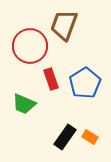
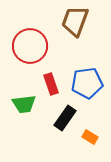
brown trapezoid: moved 11 px right, 4 px up
red rectangle: moved 5 px down
blue pentagon: moved 2 px right; rotated 24 degrees clockwise
green trapezoid: rotated 30 degrees counterclockwise
black rectangle: moved 19 px up
